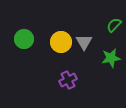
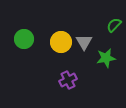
green star: moved 5 px left
